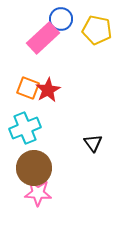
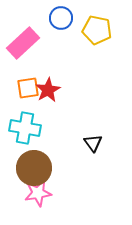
blue circle: moved 1 px up
pink rectangle: moved 20 px left, 5 px down
orange square: rotated 30 degrees counterclockwise
cyan cross: rotated 32 degrees clockwise
pink star: rotated 12 degrees counterclockwise
